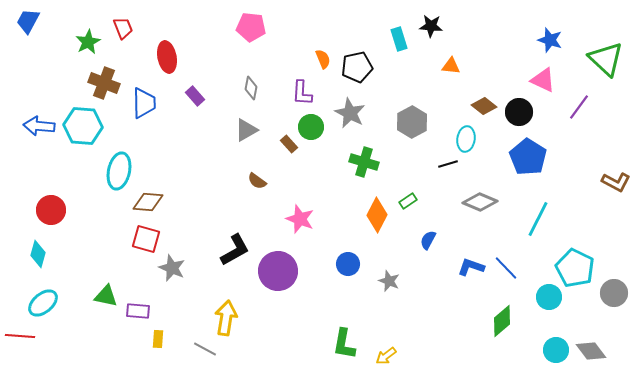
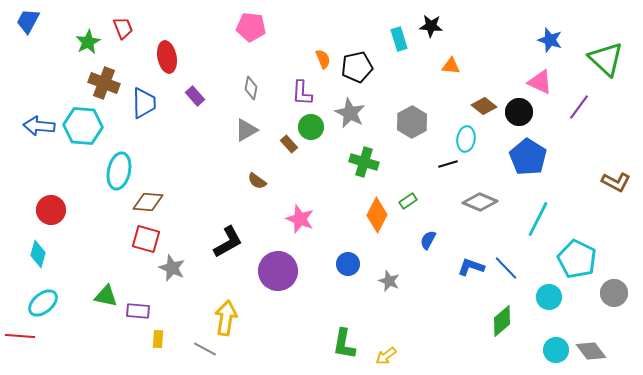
pink triangle at (543, 80): moved 3 px left, 2 px down
black L-shape at (235, 250): moved 7 px left, 8 px up
cyan pentagon at (575, 268): moved 2 px right, 9 px up
